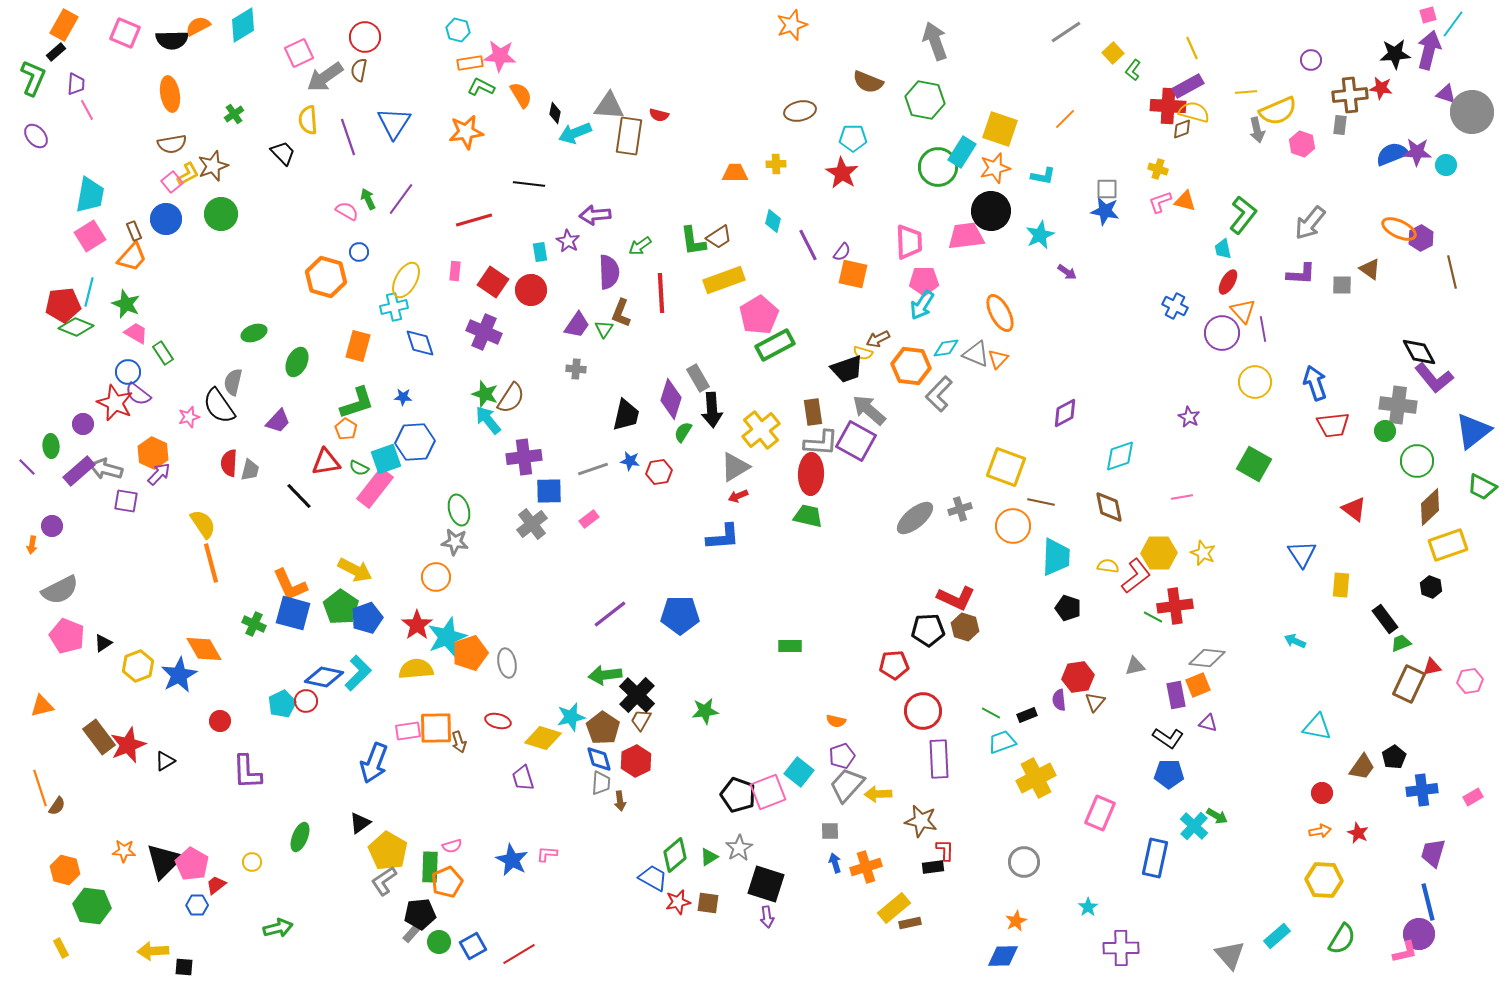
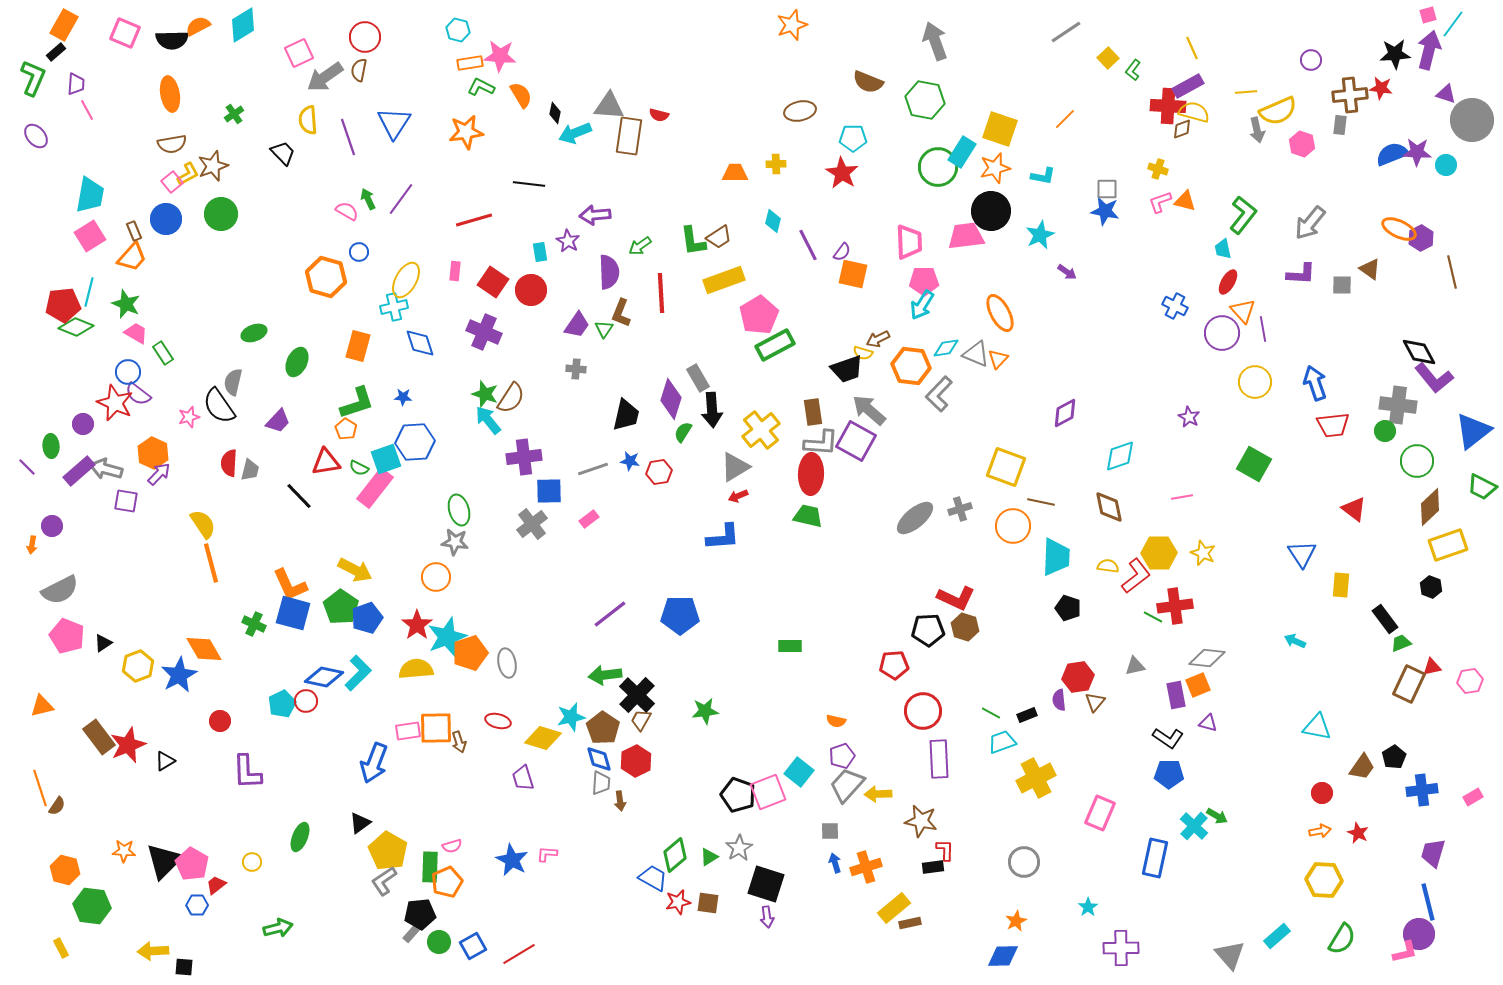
yellow square at (1113, 53): moved 5 px left, 5 px down
gray circle at (1472, 112): moved 8 px down
